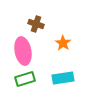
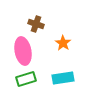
green rectangle: moved 1 px right
